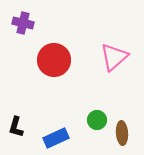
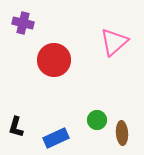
pink triangle: moved 15 px up
